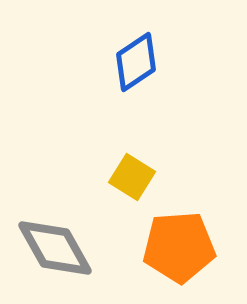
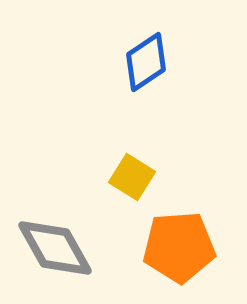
blue diamond: moved 10 px right
